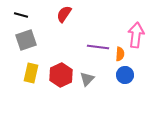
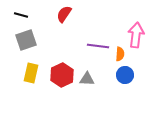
purple line: moved 1 px up
red hexagon: moved 1 px right
gray triangle: rotated 49 degrees clockwise
